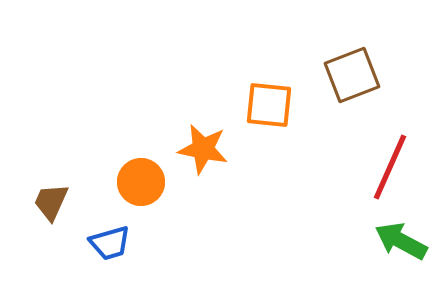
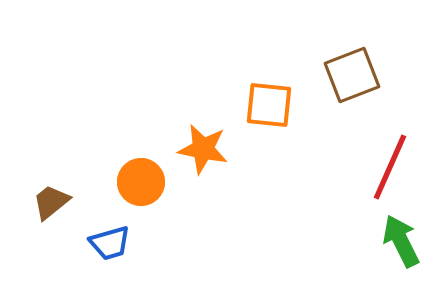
brown trapezoid: rotated 27 degrees clockwise
green arrow: rotated 36 degrees clockwise
